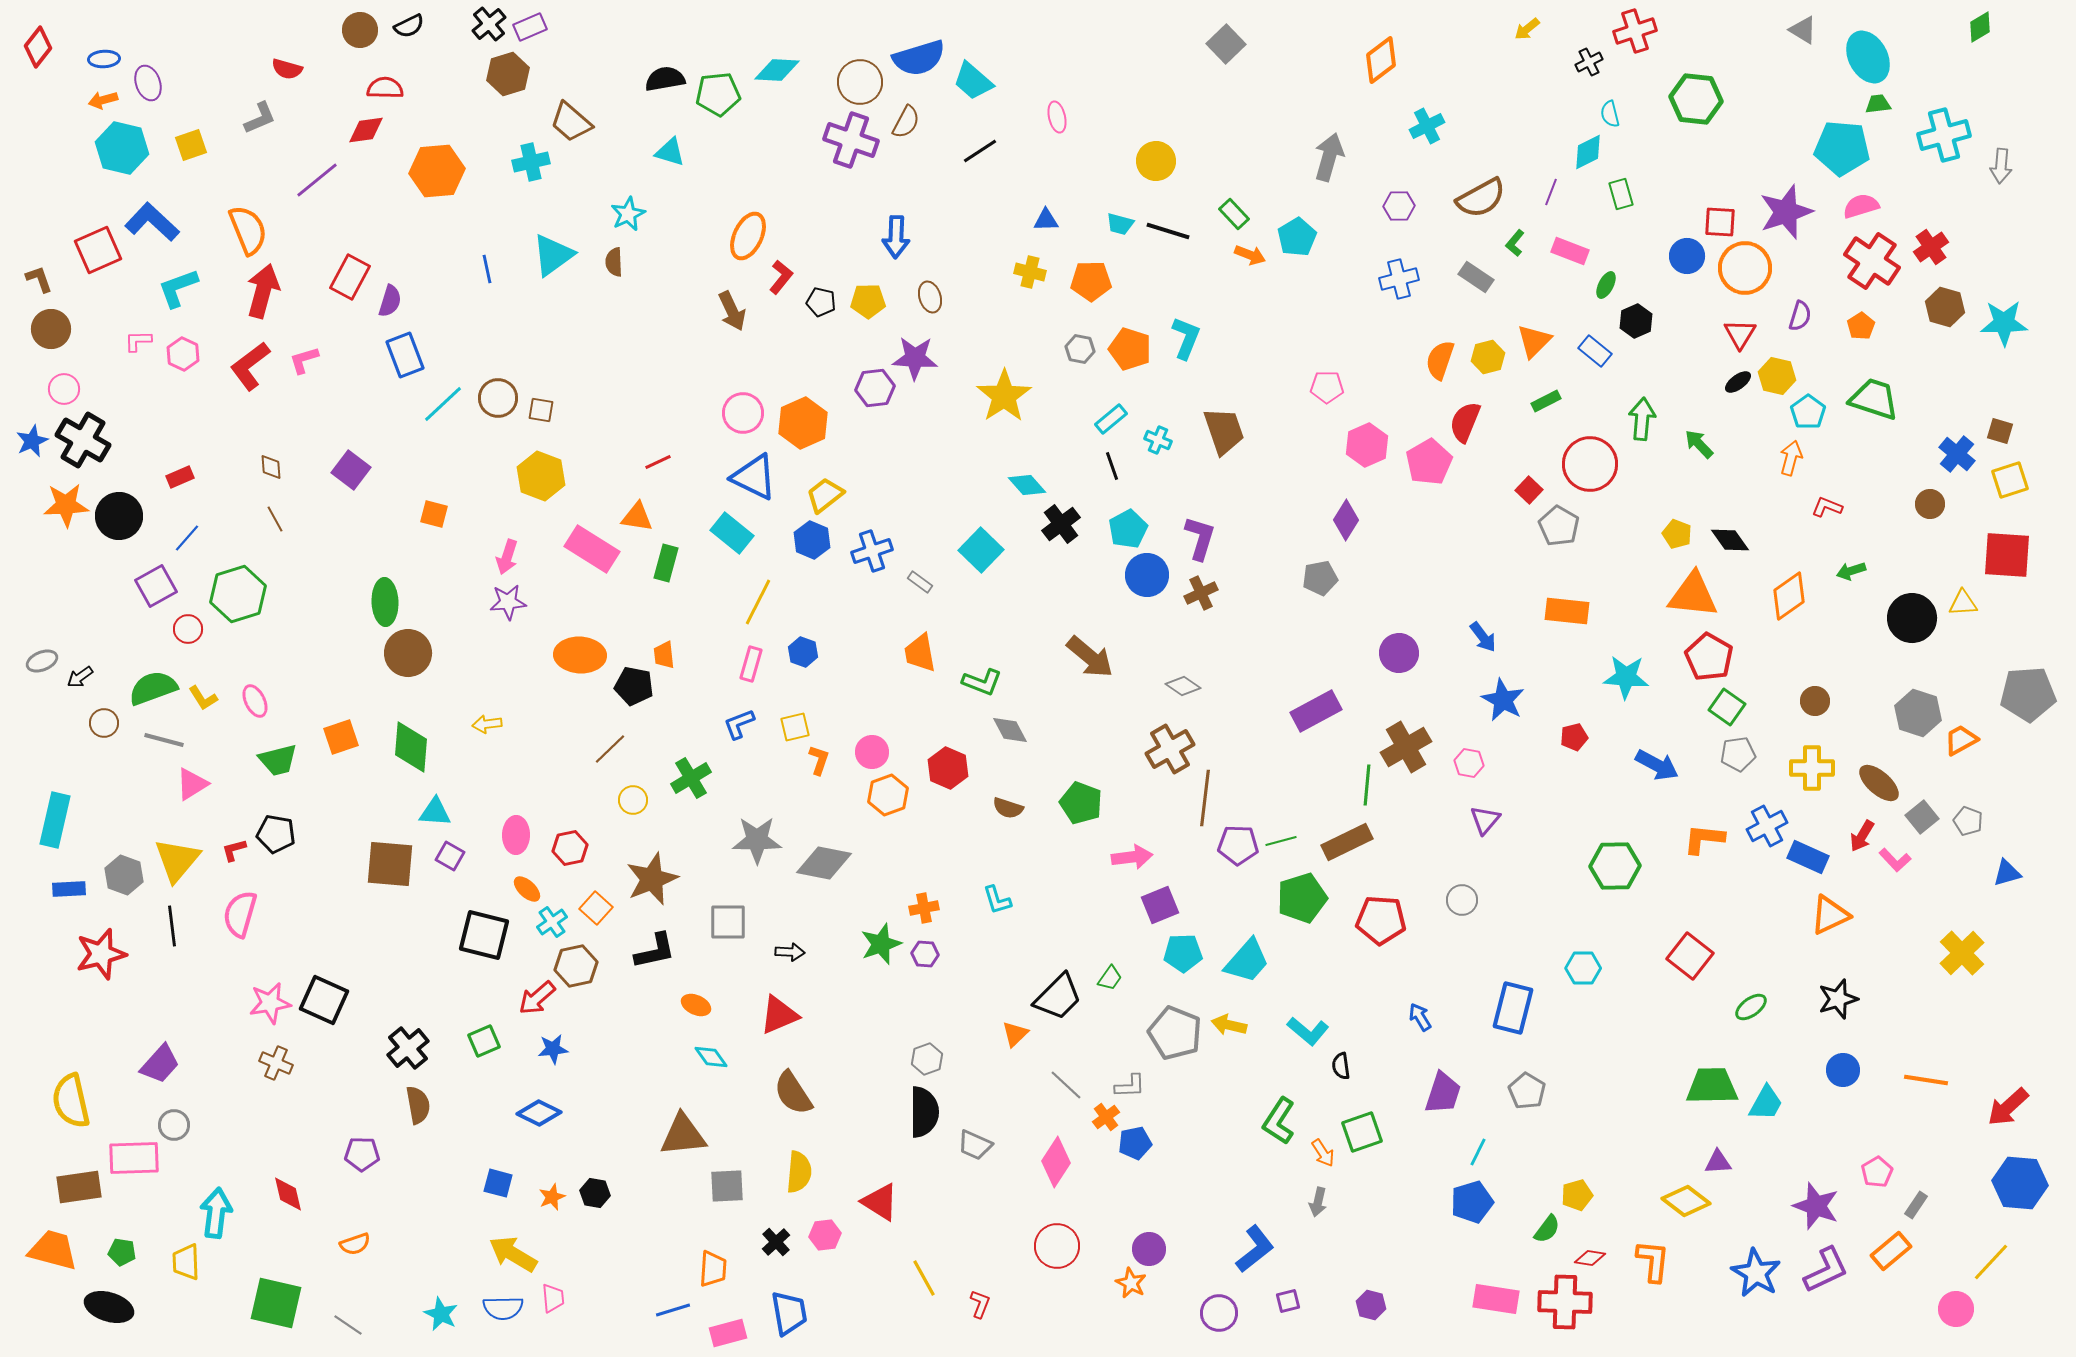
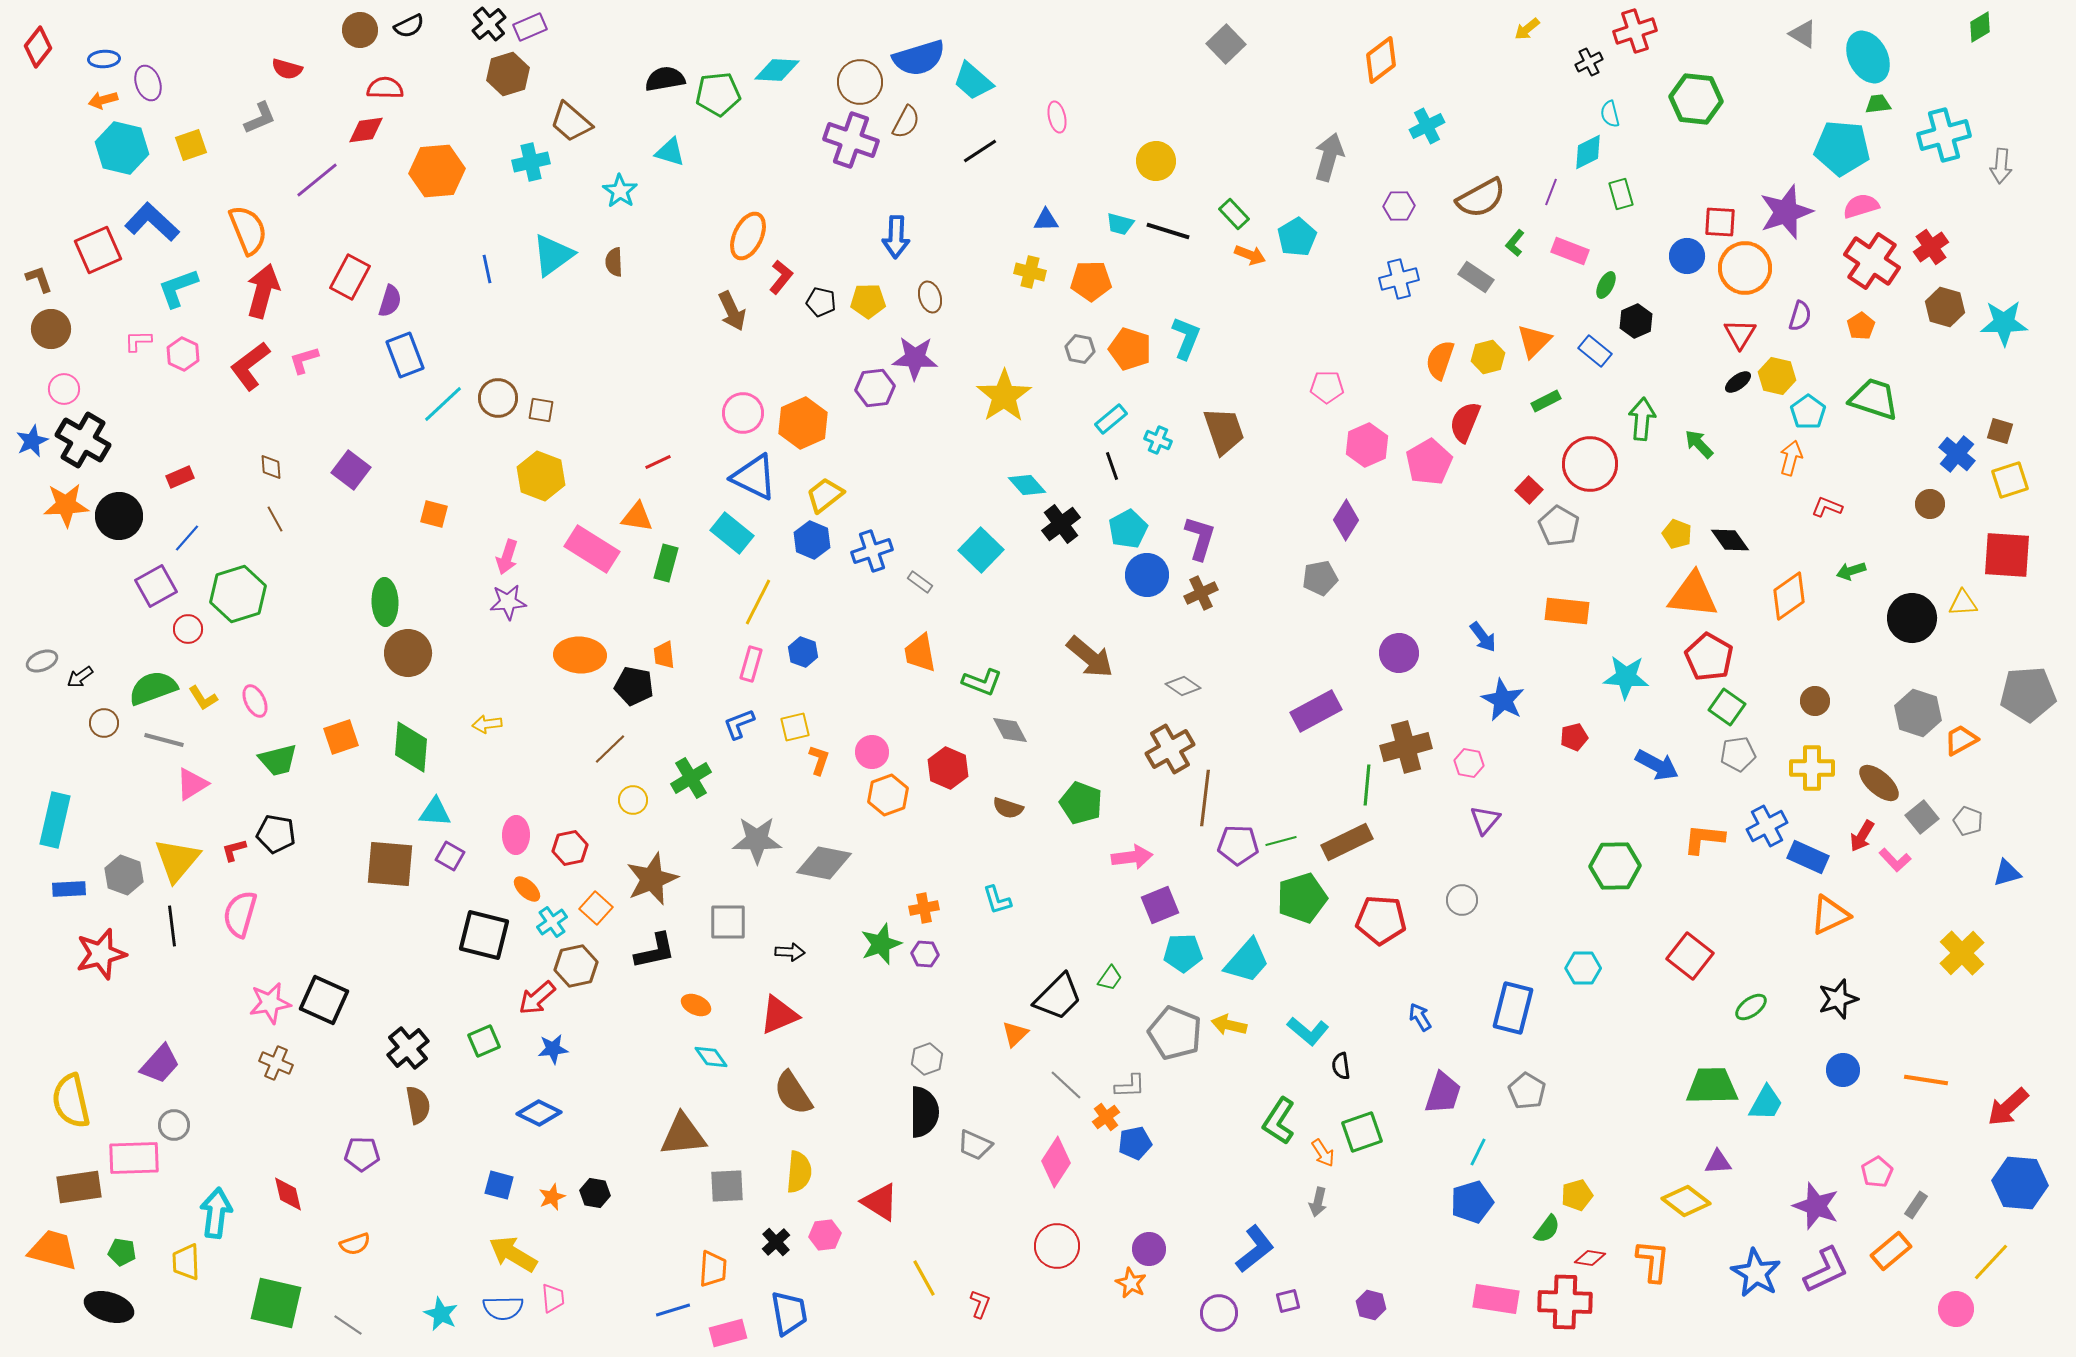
gray triangle at (1803, 30): moved 4 px down
cyan star at (628, 214): moved 8 px left, 23 px up; rotated 12 degrees counterclockwise
brown cross at (1406, 747): rotated 15 degrees clockwise
blue square at (498, 1183): moved 1 px right, 2 px down
